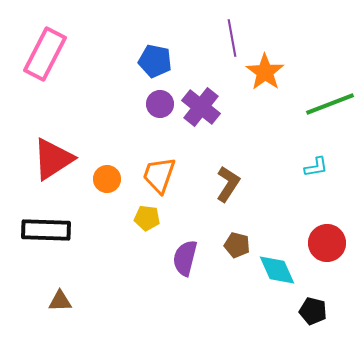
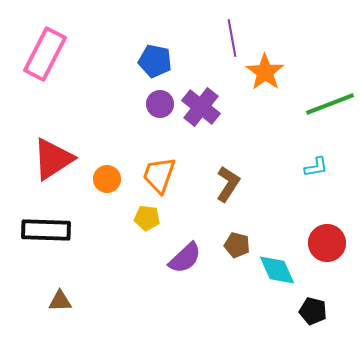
purple semicircle: rotated 147 degrees counterclockwise
